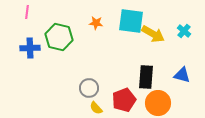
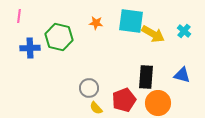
pink line: moved 8 px left, 4 px down
